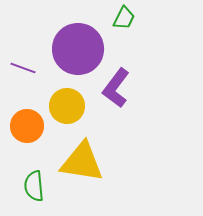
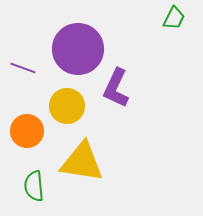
green trapezoid: moved 50 px right
purple L-shape: rotated 12 degrees counterclockwise
orange circle: moved 5 px down
